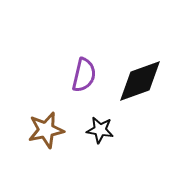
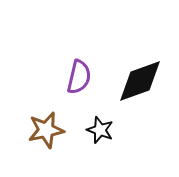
purple semicircle: moved 5 px left, 2 px down
black star: rotated 12 degrees clockwise
